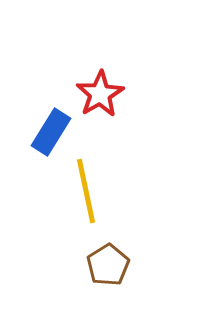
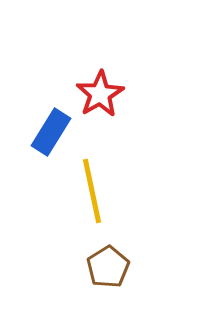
yellow line: moved 6 px right
brown pentagon: moved 2 px down
